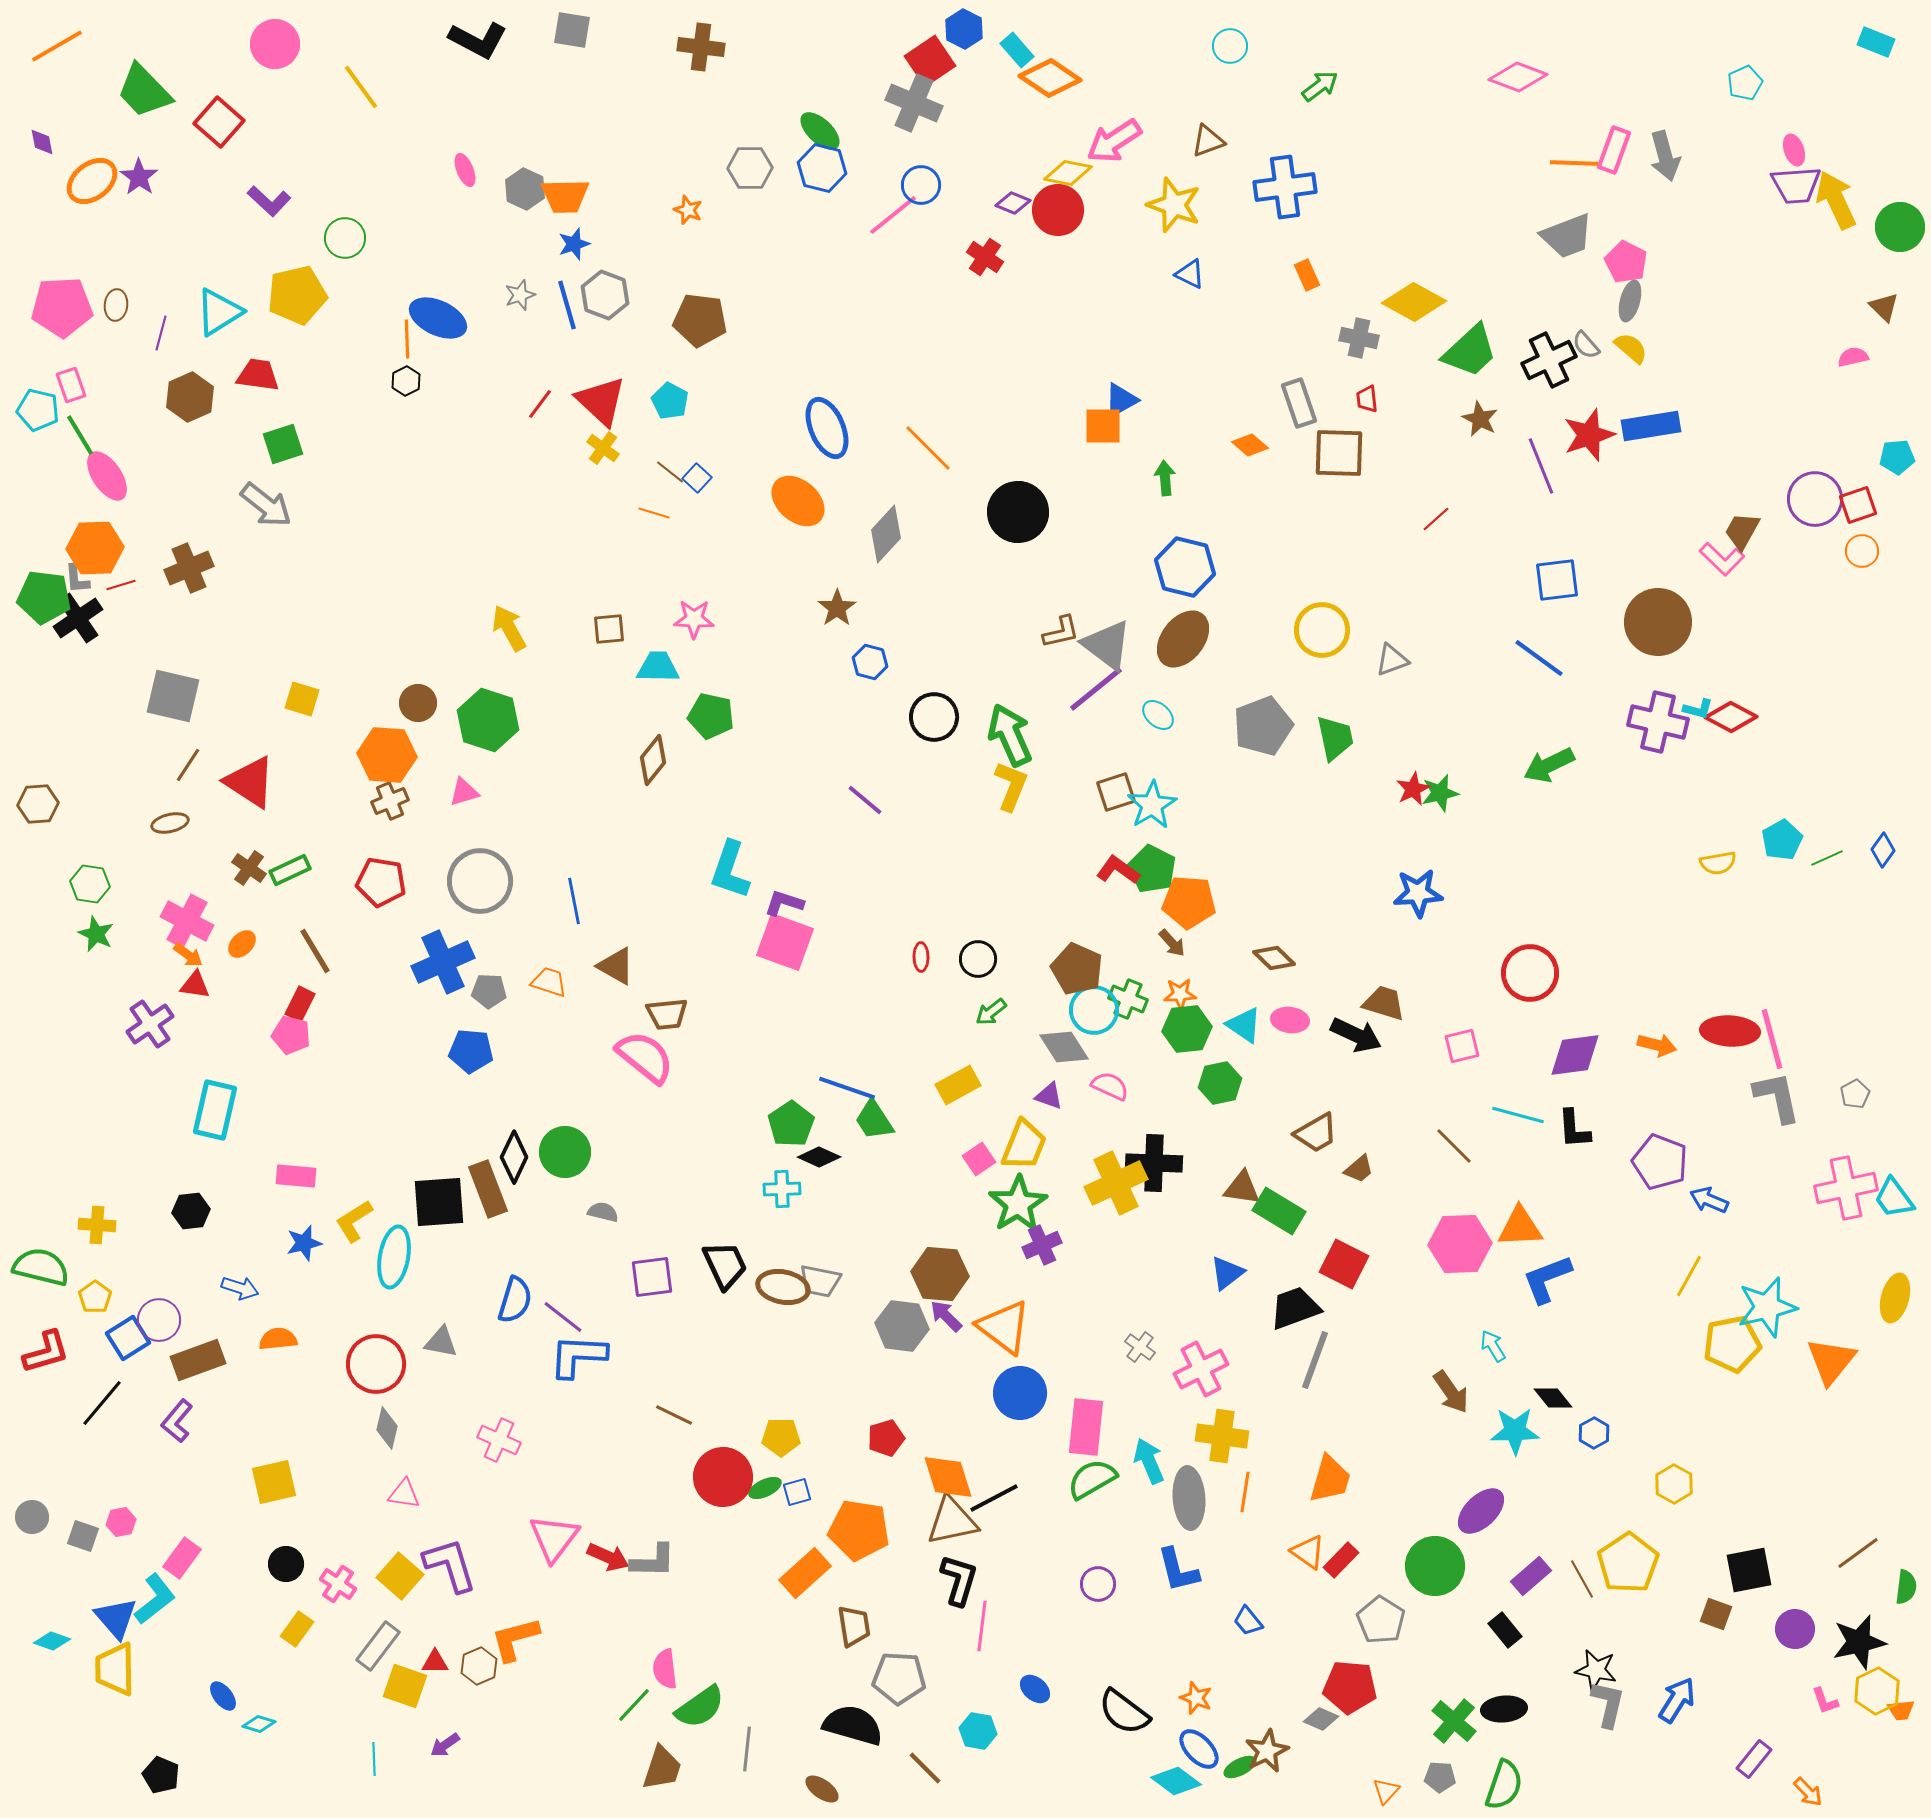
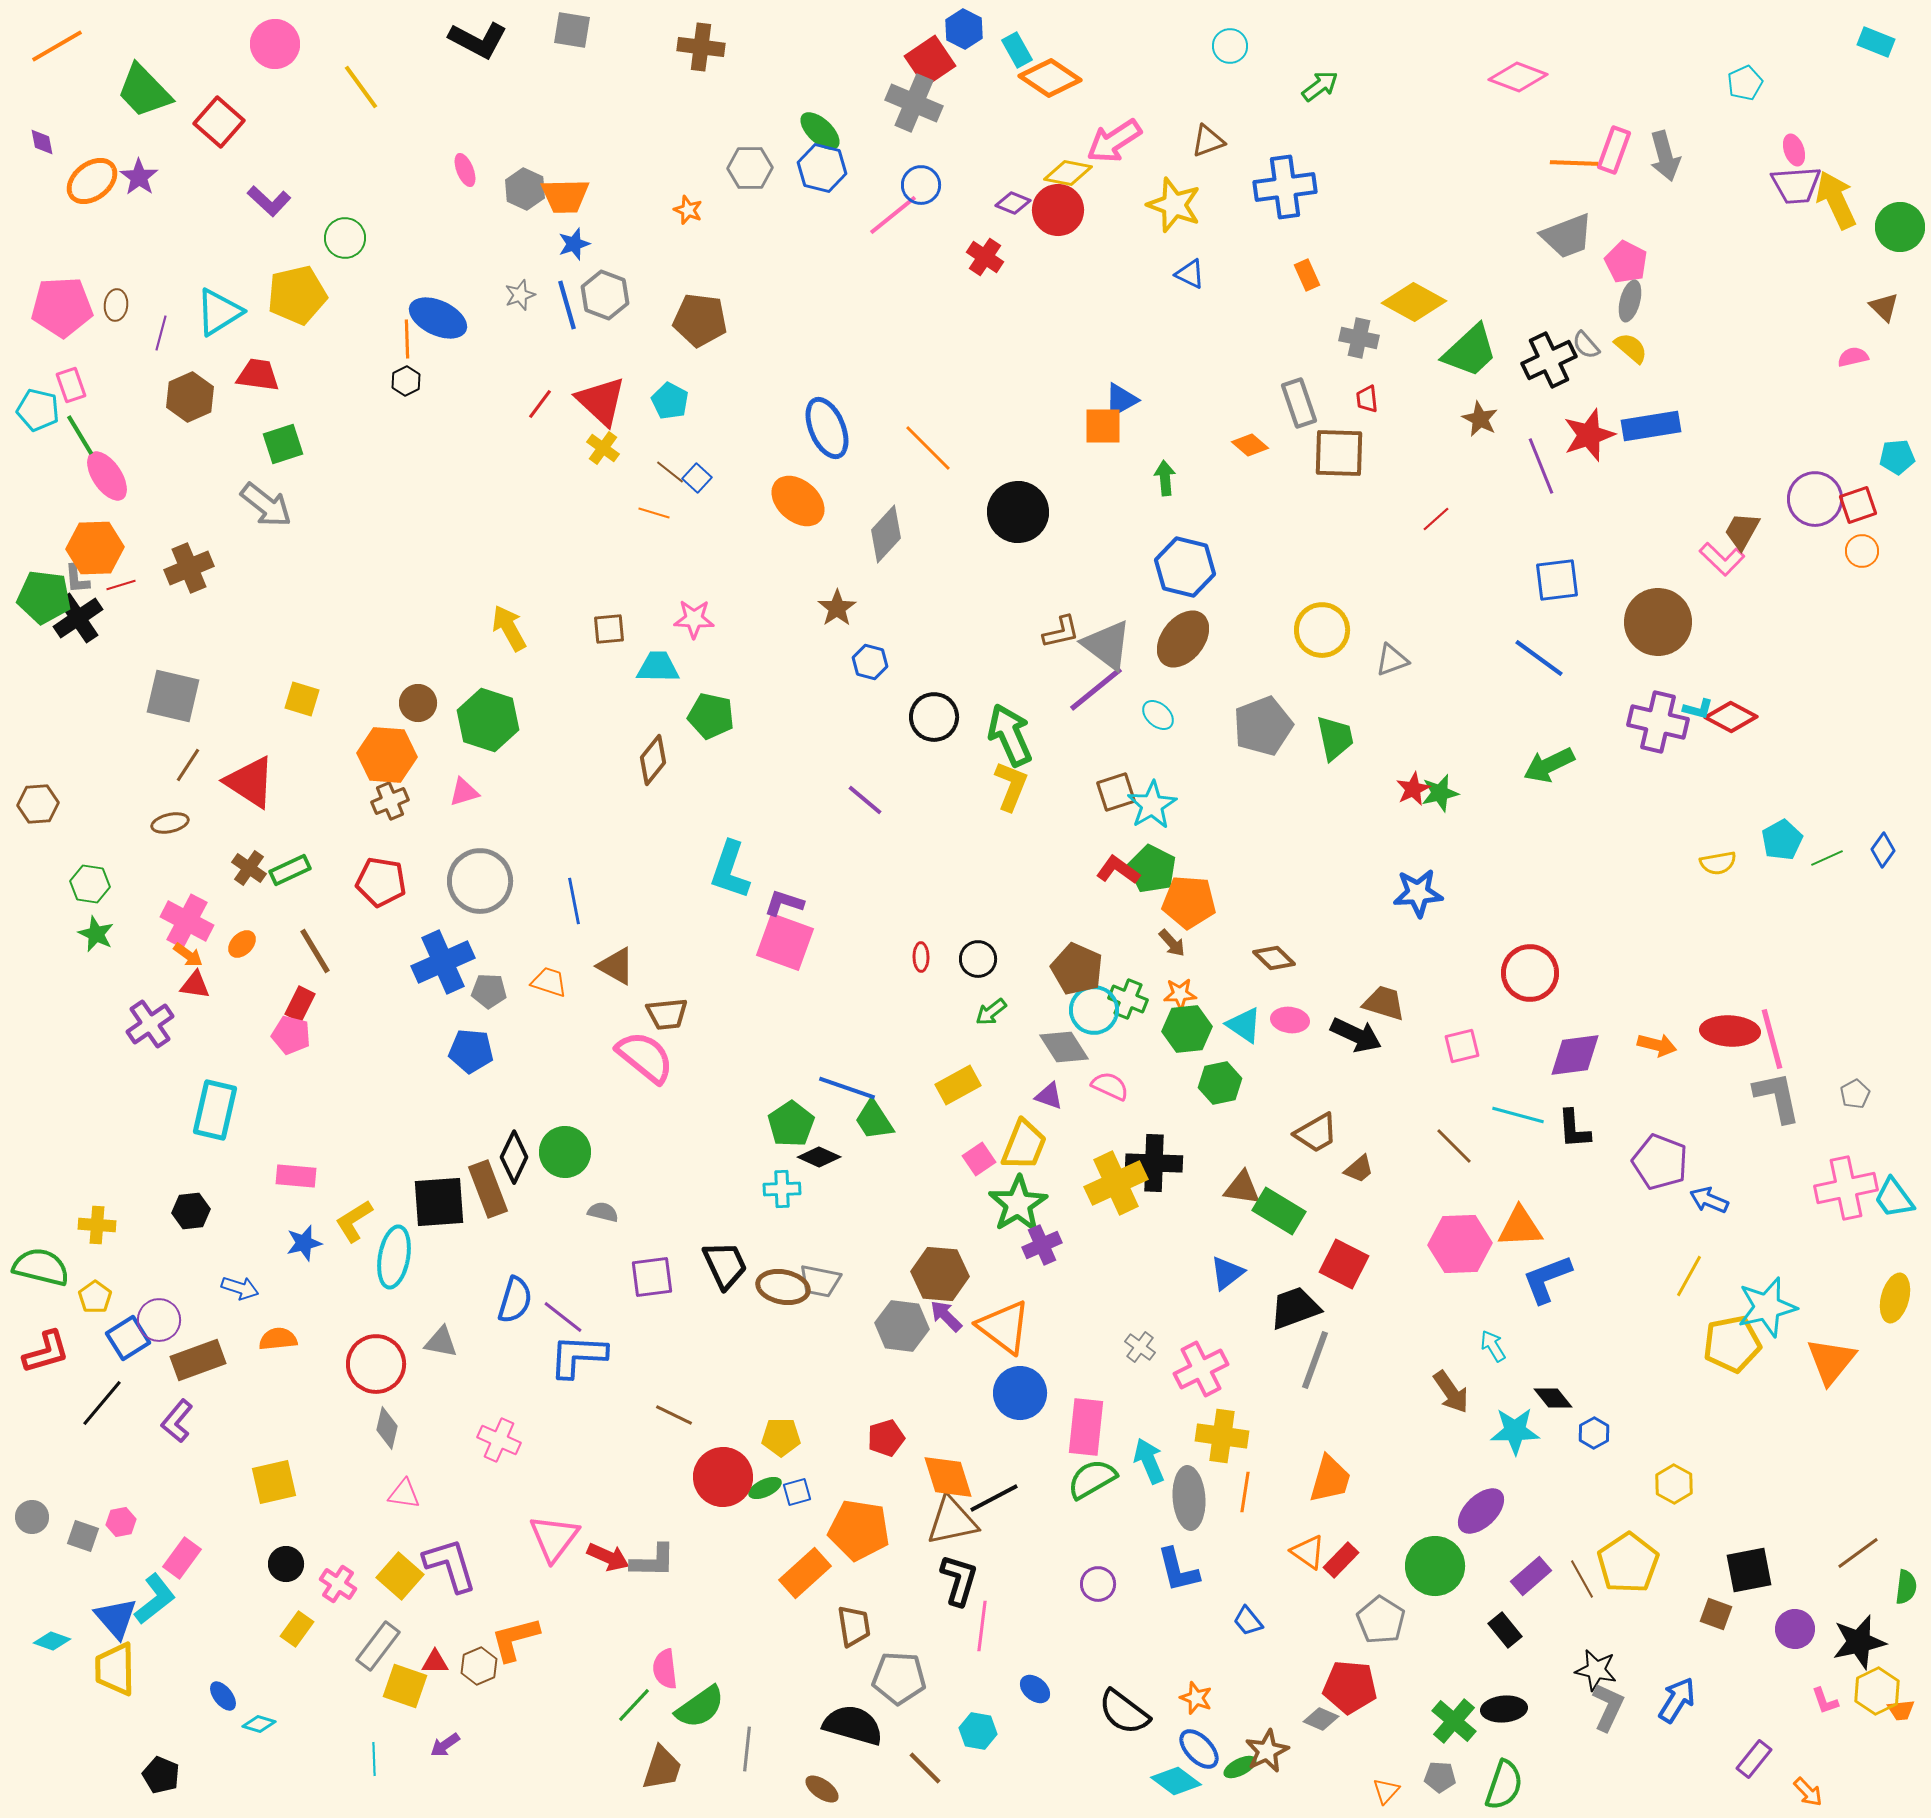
cyan rectangle at (1017, 50): rotated 12 degrees clockwise
gray L-shape at (1608, 1704): moved 3 px down; rotated 12 degrees clockwise
